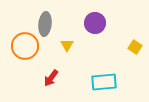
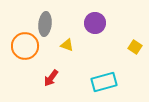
yellow triangle: rotated 40 degrees counterclockwise
cyan rectangle: rotated 10 degrees counterclockwise
